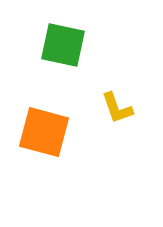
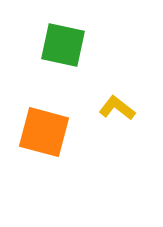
yellow L-shape: rotated 147 degrees clockwise
